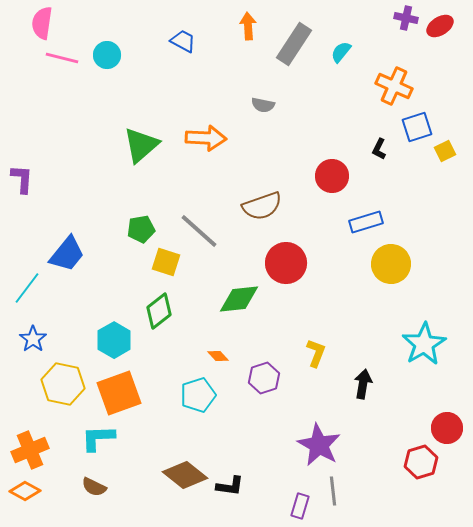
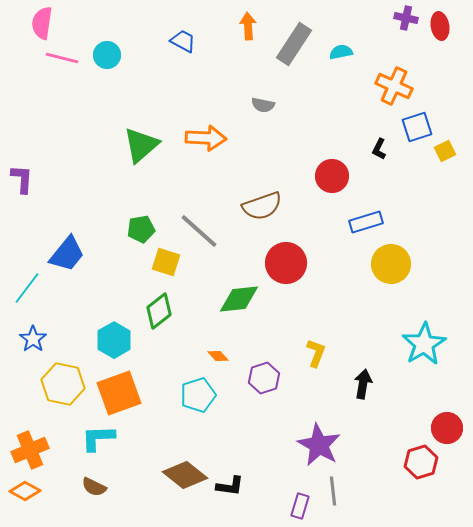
red ellipse at (440, 26): rotated 68 degrees counterclockwise
cyan semicircle at (341, 52): rotated 40 degrees clockwise
